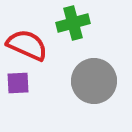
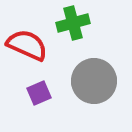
purple square: moved 21 px right, 10 px down; rotated 20 degrees counterclockwise
